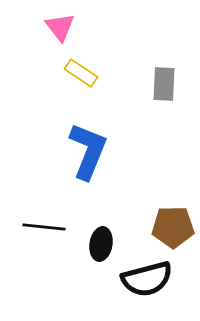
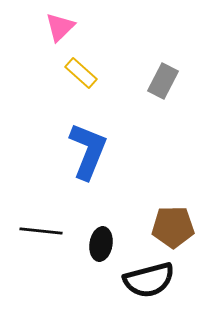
pink triangle: rotated 24 degrees clockwise
yellow rectangle: rotated 8 degrees clockwise
gray rectangle: moved 1 px left, 3 px up; rotated 24 degrees clockwise
black line: moved 3 px left, 4 px down
black semicircle: moved 2 px right, 1 px down
